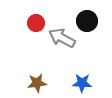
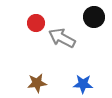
black circle: moved 7 px right, 4 px up
blue star: moved 1 px right, 1 px down
